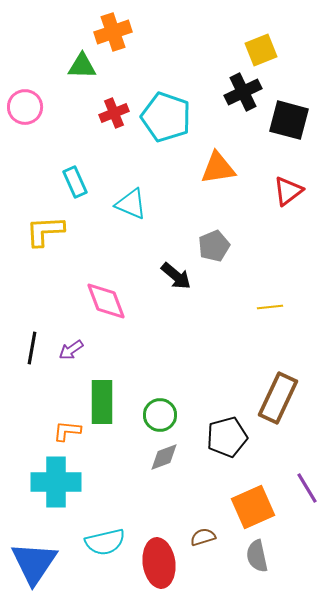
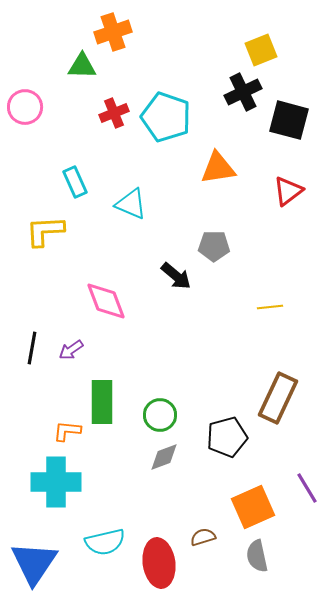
gray pentagon: rotated 24 degrees clockwise
